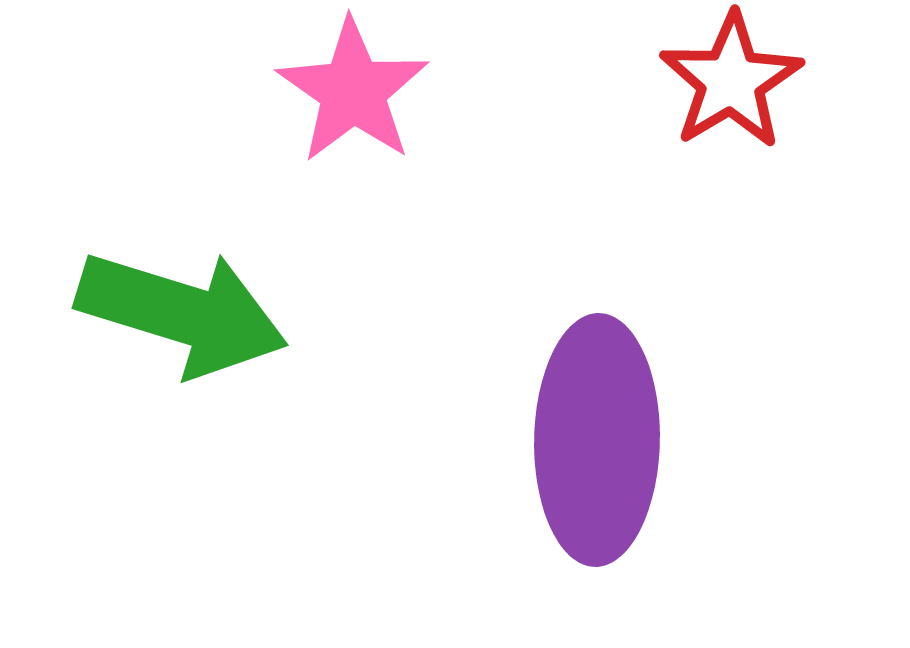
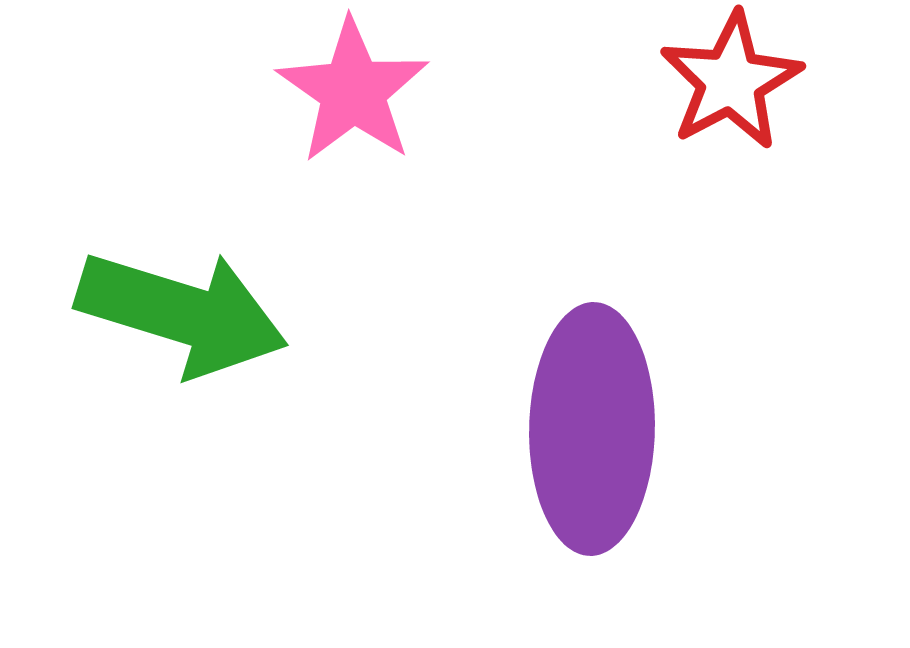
red star: rotated 3 degrees clockwise
purple ellipse: moved 5 px left, 11 px up
